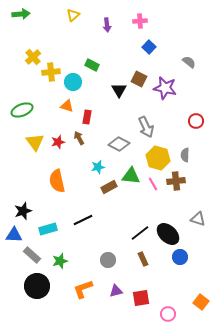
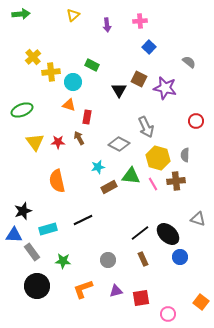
orange triangle at (67, 106): moved 2 px right, 1 px up
red star at (58, 142): rotated 16 degrees clockwise
gray rectangle at (32, 255): moved 3 px up; rotated 12 degrees clockwise
green star at (60, 261): moved 3 px right; rotated 21 degrees clockwise
